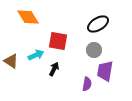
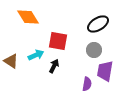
black arrow: moved 3 px up
